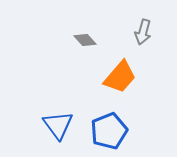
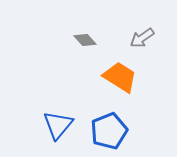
gray arrow: moved 1 px left, 6 px down; rotated 40 degrees clockwise
orange trapezoid: rotated 99 degrees counterclockwise
blue triangle: rotated 16 degrees clockwise
